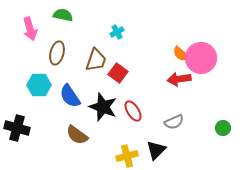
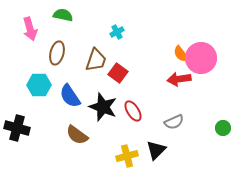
orange semicircle: rotated 12 degrees clockwise
